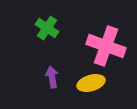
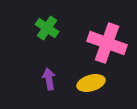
pink cross: moved 1 px right, 3 px up
purple arrow: moved 3 px left, 2 px down
